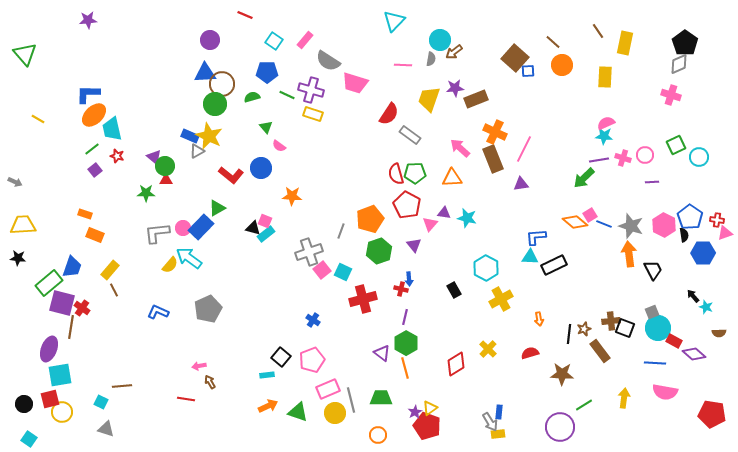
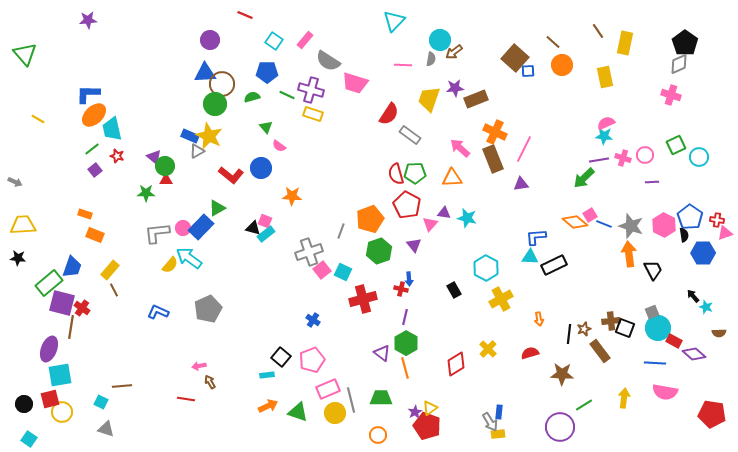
yellow rectangle at (605, 77): rotated 15 degrees counterclockwise
